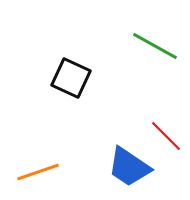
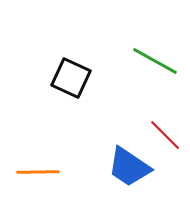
green line: moved 15 px down
red line: moved 1 px left, 1 px up
orange line: rotated 18 degrees clockwise
